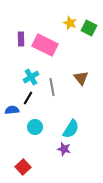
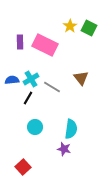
yellow star: moved 3 px down; rotated 16 degrees clockwise
purple rectangle: moved 1 px left, 3 px down
cyan cross: moved 2 px down
gray line: rotated 48 degrees counterclockwise
blue semicircle: moved 30 px up
cyan semicircle: rotated 24 degrees counterclockwise
